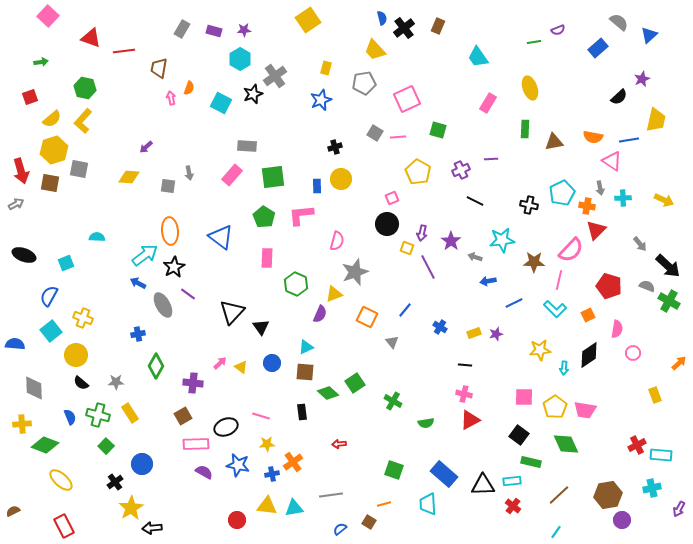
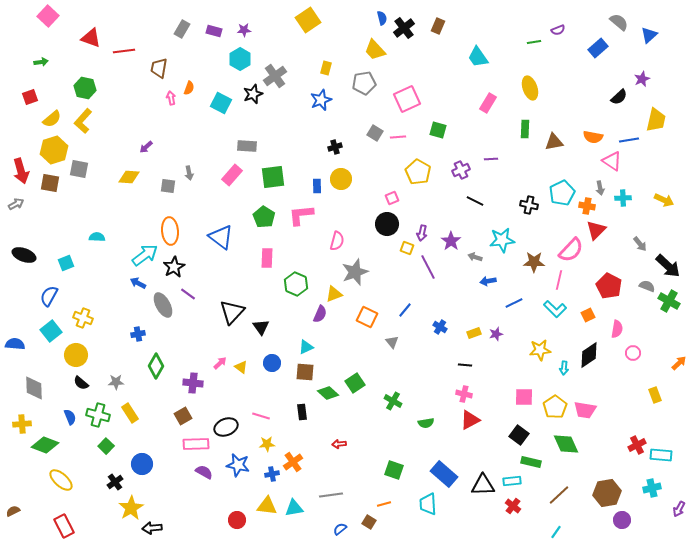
red pentagon at (609, 286): rotated 10 degrees clockwise
brown hexagon at (608, 495): moved 1 px left, 2 px up
